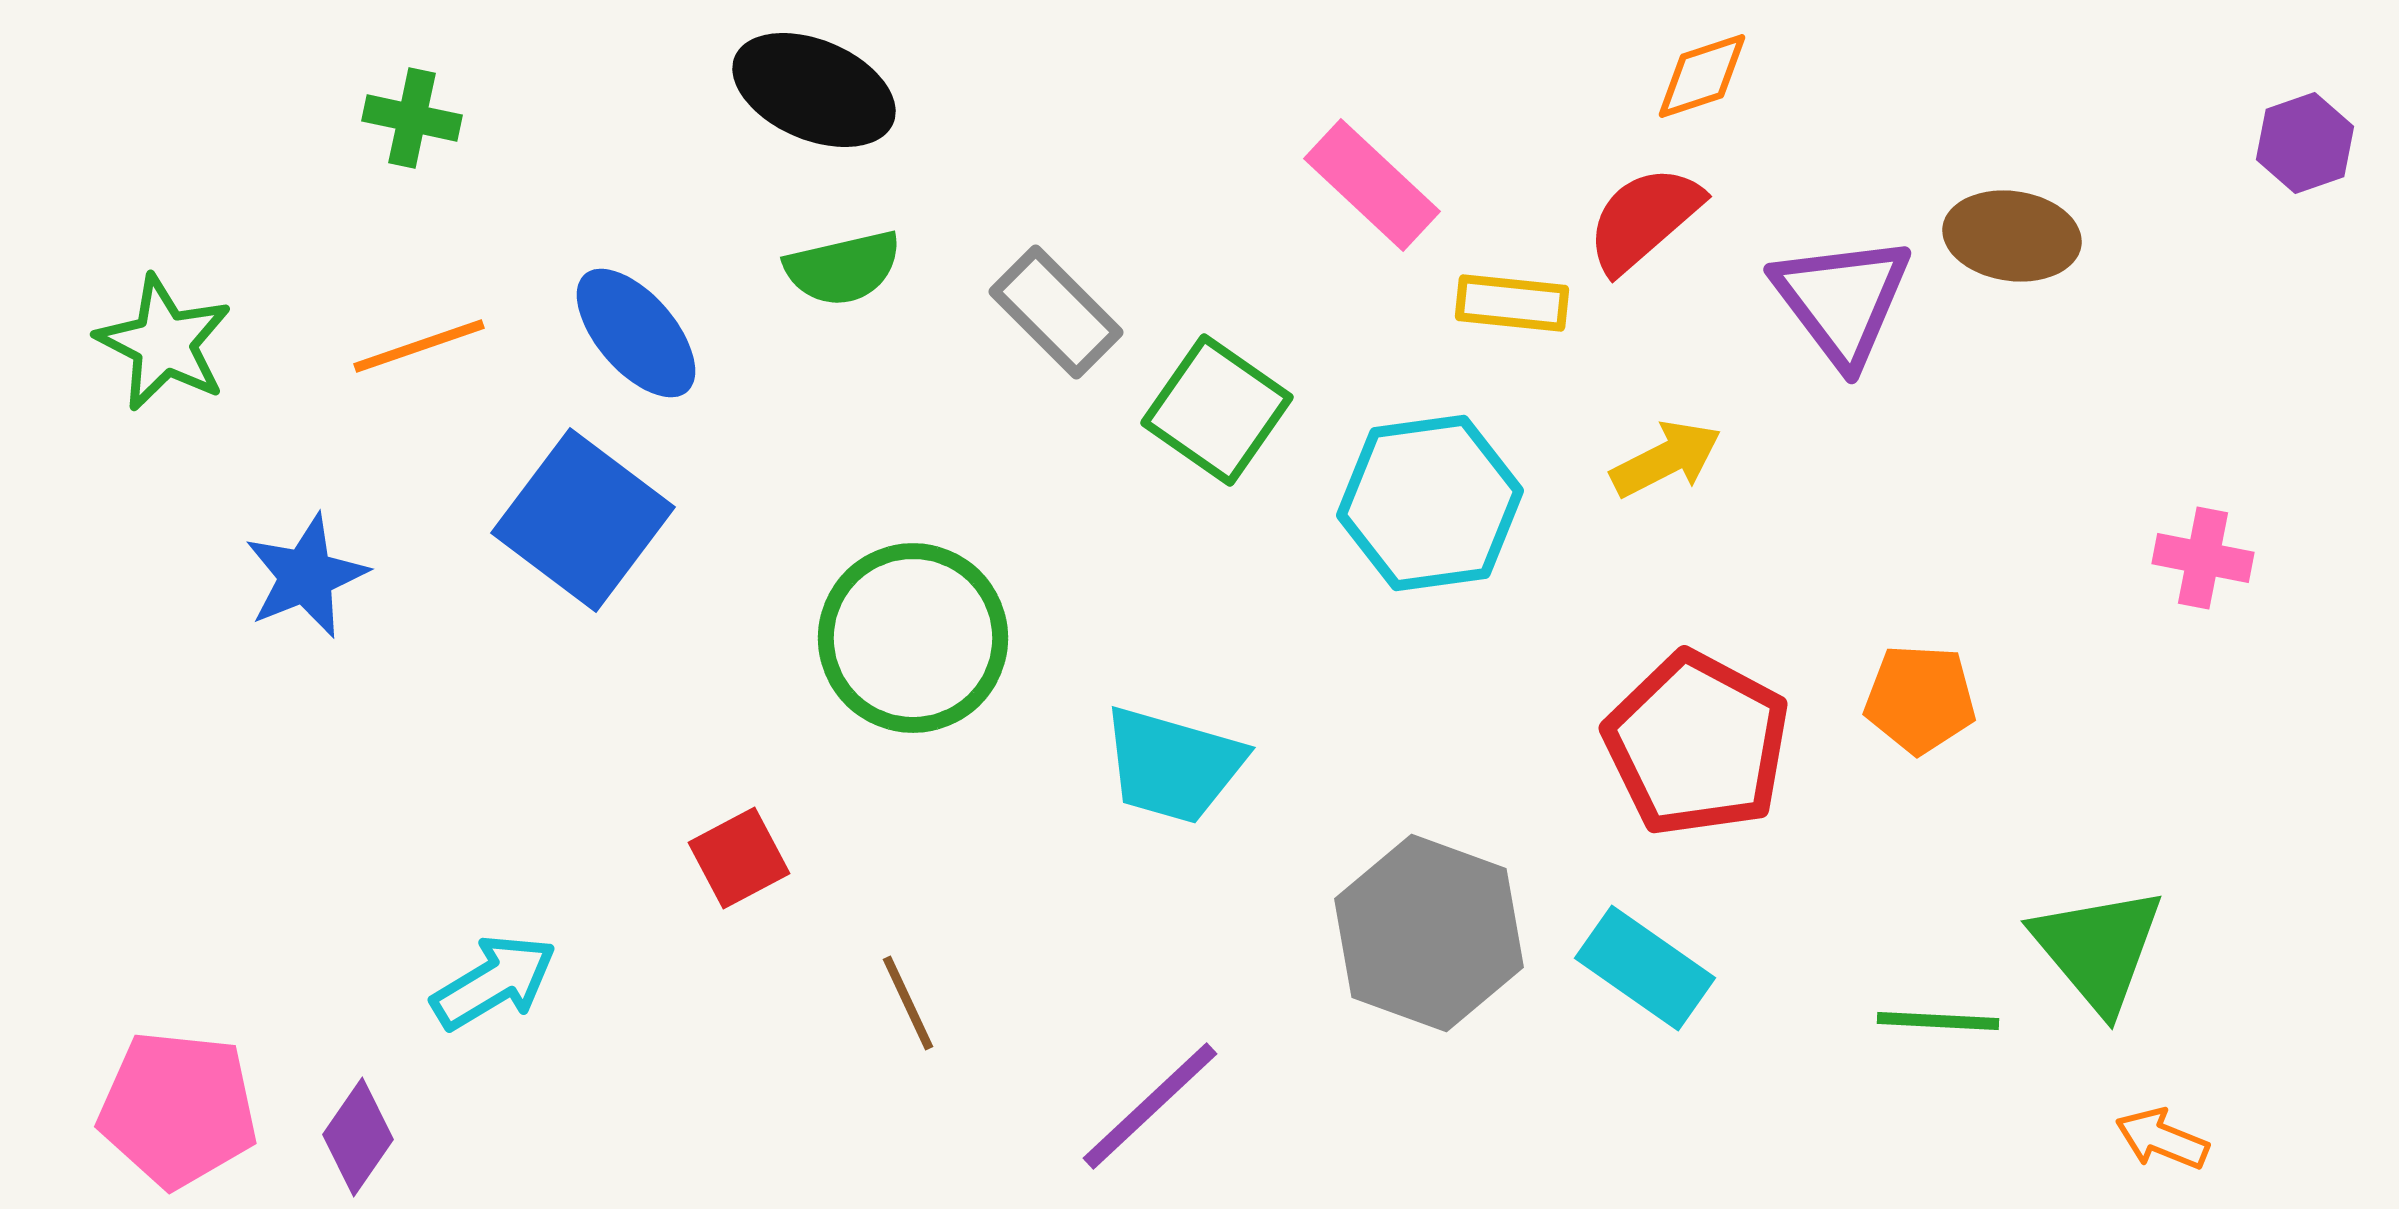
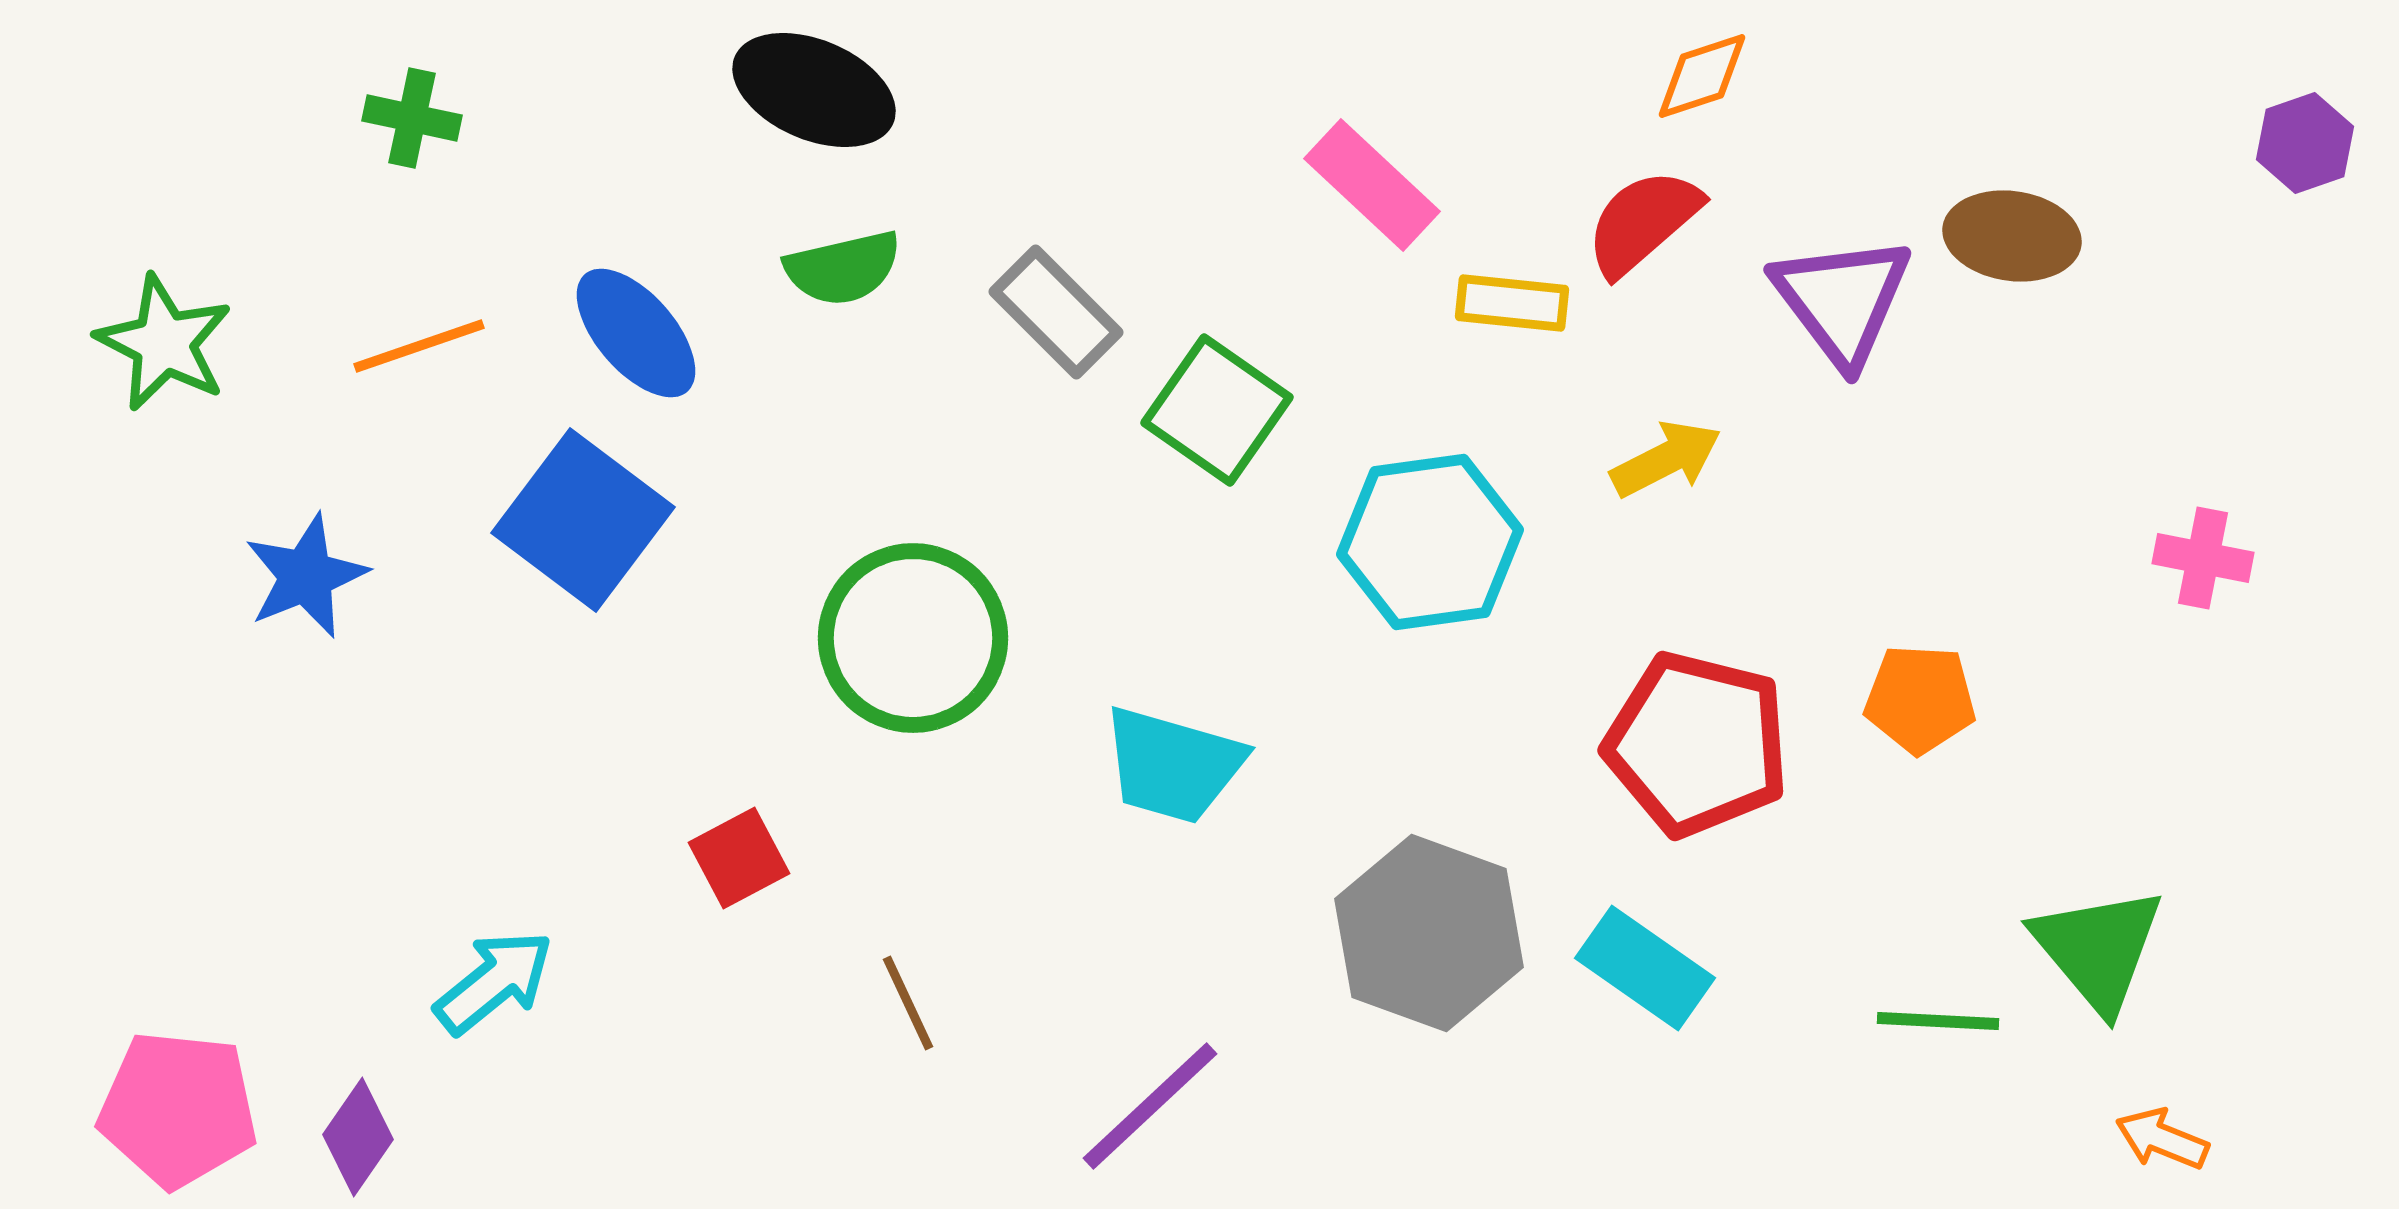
red semicircle: moved 1 px left, 3 px down
cyan hexagon: moved 39 px down
red pentagon: rotated 14 degrees counterclockwise
cyan arrow: rotated 8 degrees counterclockwise
